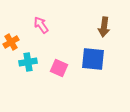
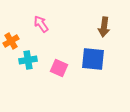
pink arrow: moved 1 px up
orange cross: moved 1 px up
cyan cross: moved 2 px up
